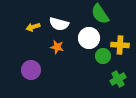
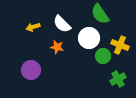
white semicircle: moved 3 px right; rotated 30 degrees clockwise
yellow cross: rotated 18 degrees clockwise
